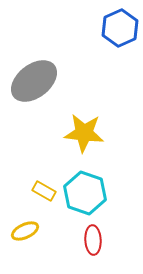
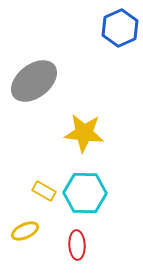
cyan hexagon: rotated 18 degrees counterclockwise
red ellipse: moved 16 px left, 5 px down
